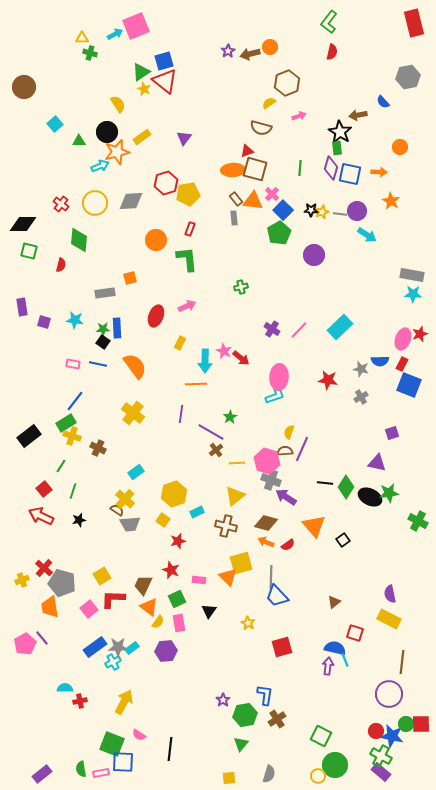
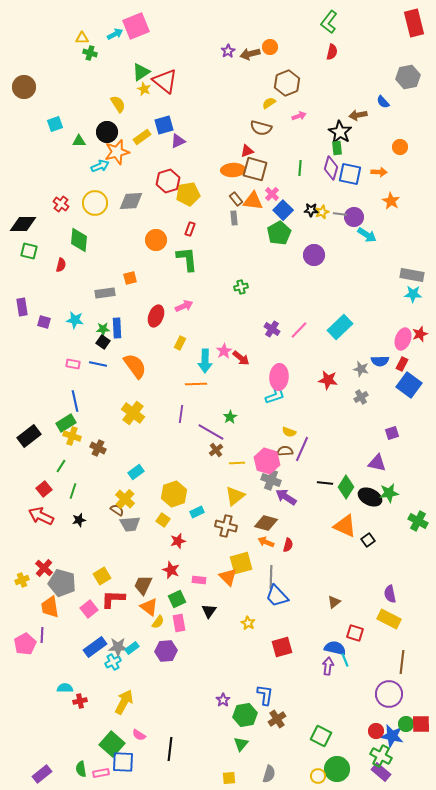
blue square at (164, 61): moved 64 px down
cyan square at (55, 124): rotated 21 degrees clockwise
purple triangle at (184, 138): moved 6 px left, 3 px down; rotated 28 degrees clockwise
red hexagon at (166, 183): moved 2 px right, 2 px up
purple circle at (357, 211): moved 3 px left, 6 px down
pink arrow at (187, 306): moved 3 px left
pink star at (224, 351): rotated 14 degrees clockwise
blue square at (409, 385): rotated 15 degrees clockwise
blue line at (75, 401): rotated 50 degrees counterclockwise
yellow semicircle at (289, 432): rotated 88 degrees counterclockwise
orange triangle at (314, 526): moved 31 px right; rotated 25 degrees counterclockwise
black square at (343, 540): moved 25 px right
red semicircle at (288, 545): rotated 40 degrees counterclockwise
purple line at (42, 638): moved 3 px up; rotated 42 degrees clockwise
green square at (112, 744): rotated 20 degrees clockwise
green circle at (335, 765): moved 2 px right, 4 px down
